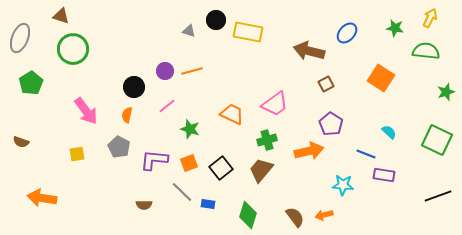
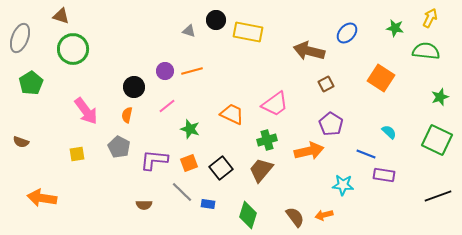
green star at (446, 92): moved 6 px left, 5 px down
